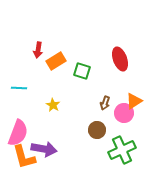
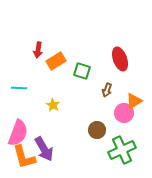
brown arrow: moved 2 px right, 13 px up
purple arrow: rotated 50 degrees clockwise
